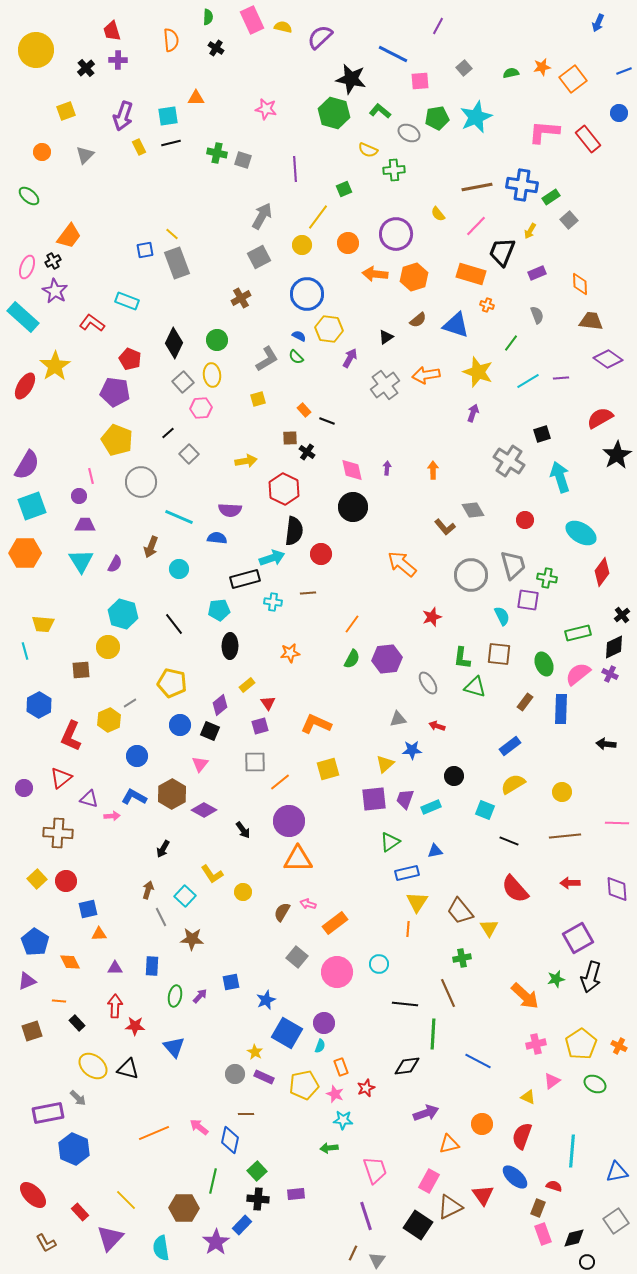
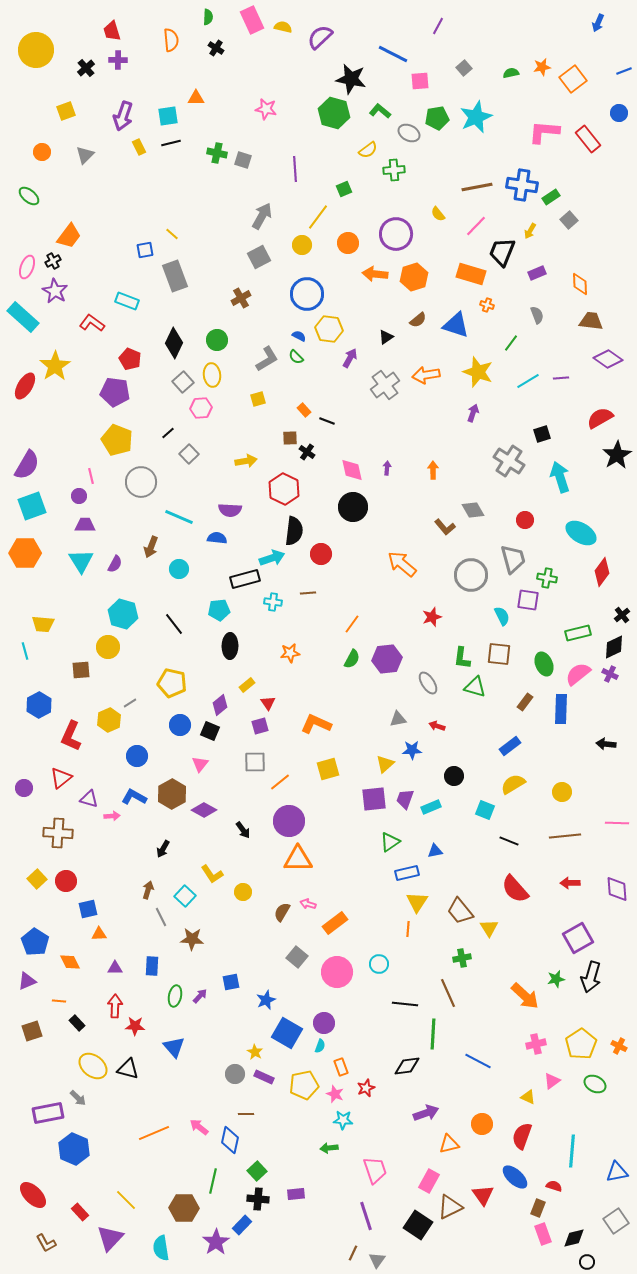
yellow semicircle at (368, 150): rotated 60 degrees counterclockwise
gray rectangle at (177, 263): moved 2 px left, 13 px down
gray trapezoid at (513, 565): moved 6 px up
